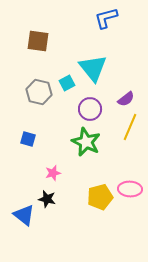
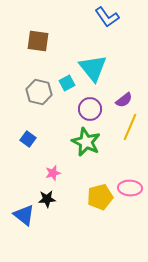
blue L-shape: moved 1 px right, 1 px up; rotated 110 degrees counterclockwise
purple semicircle: moved 2 px left, 1 px down
blue square: rotated 21 degrees clockwise
pink ellipse: moved 1 px up
black star: rotated 18 degrees counterclockwise
